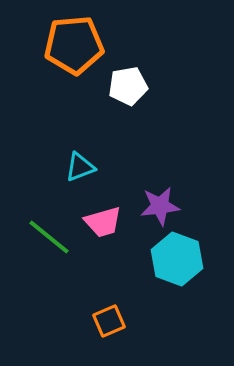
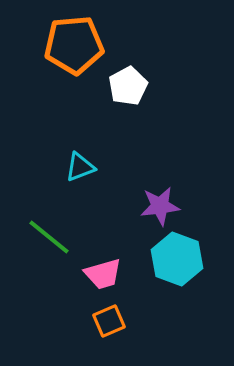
white pentagon: rotated 18 degrees counterclockwise
pink trapezoid: moved 52 px down
